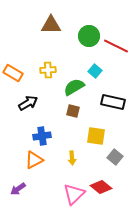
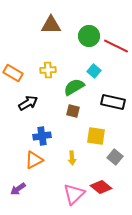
cyan square: moved 1 px left
